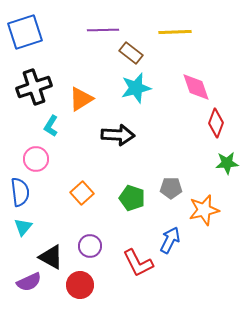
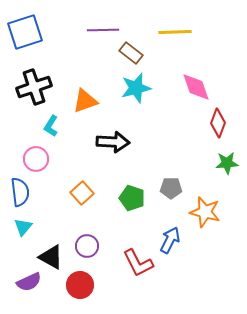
orange triangle: moved 4 px right, 2 px down; rotated 12 degrees clockwise
red diamond: moved 2 px right
black arrow: moved 5 px left, 7 px down
orange star: moved 1 px right, 2 px down; rotated 28 degrees clockwise
purple circle: moved 3 px left
